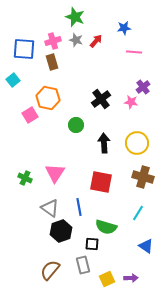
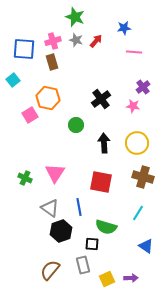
pink star: moved 2 px right, 4 px down
